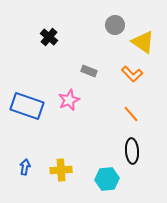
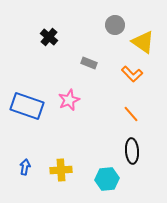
gray rectangle: moved 8 px up
